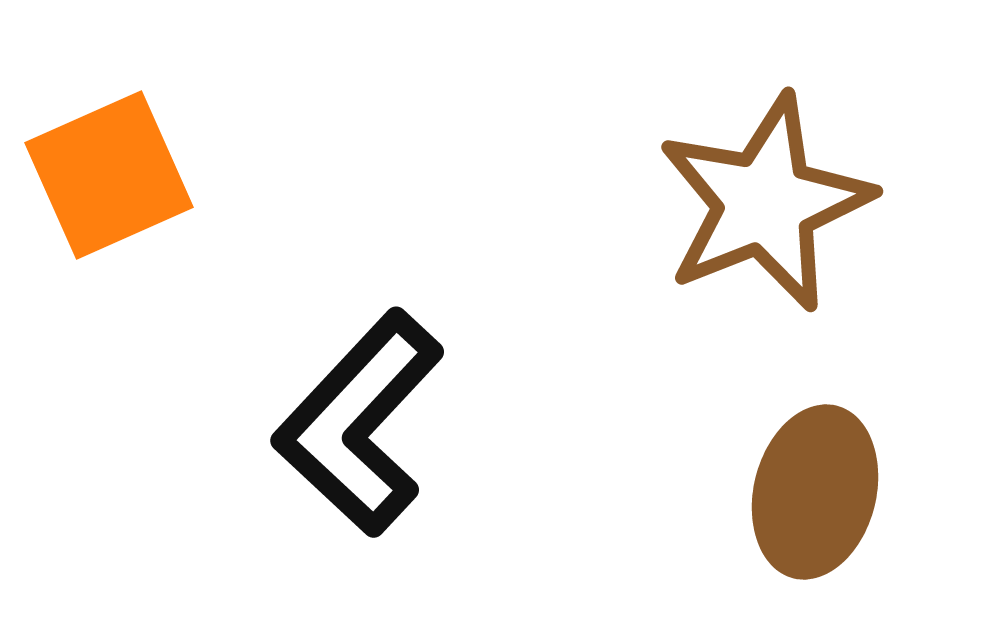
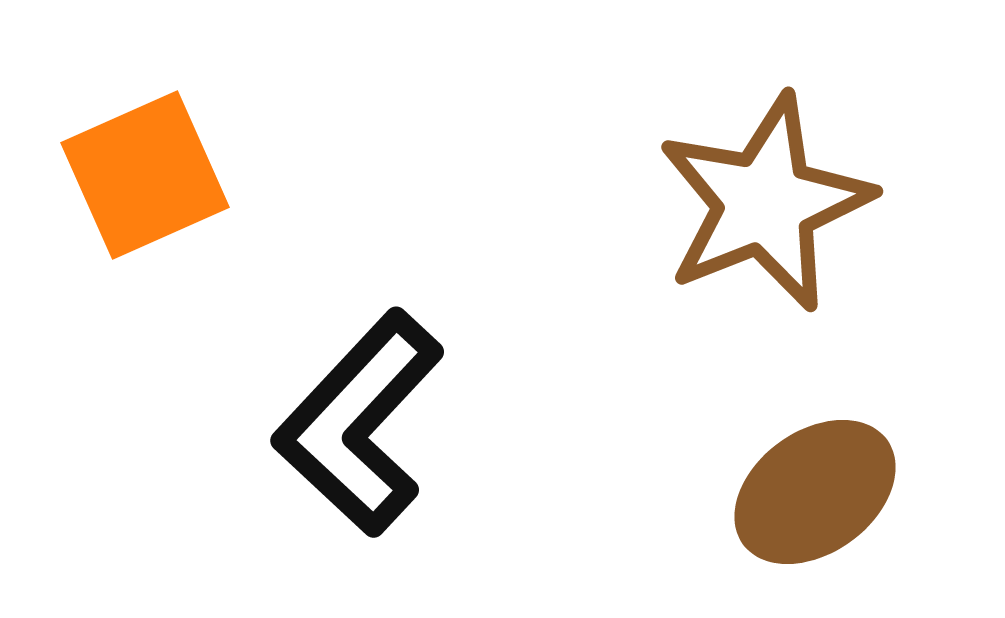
orange square: moved 36 px right
brown ellipse: rotated 40 degrees clockwise
